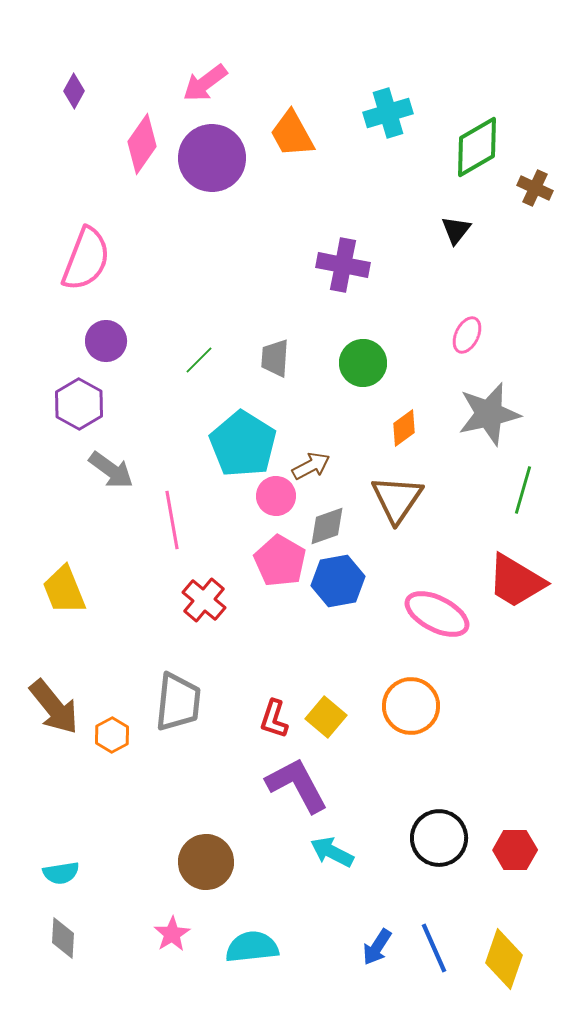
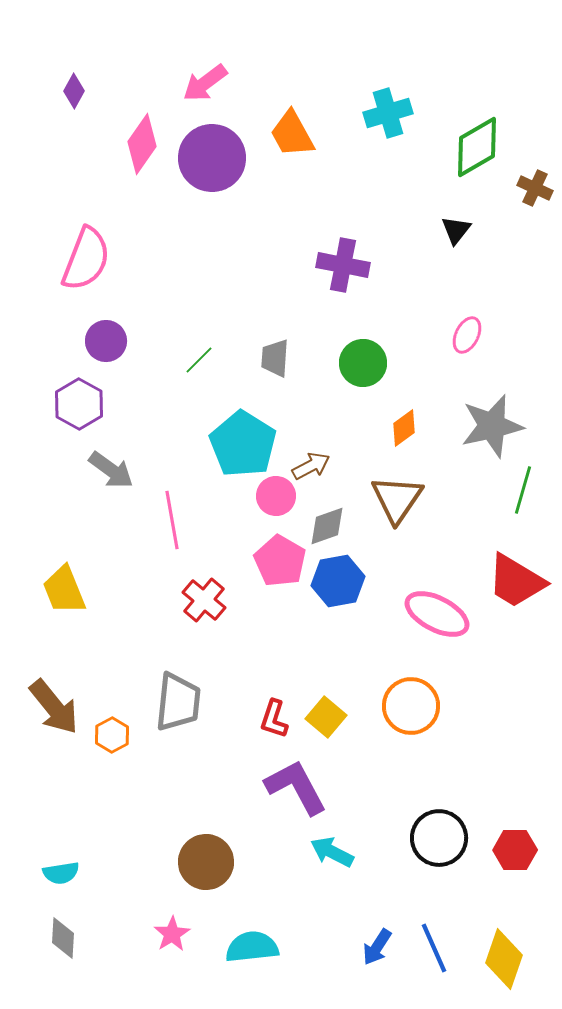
gray star at (489, 414): moved 3 px right, 12 px down
purple L-shape at (297, 785): moved 1 px left, 2 px down
